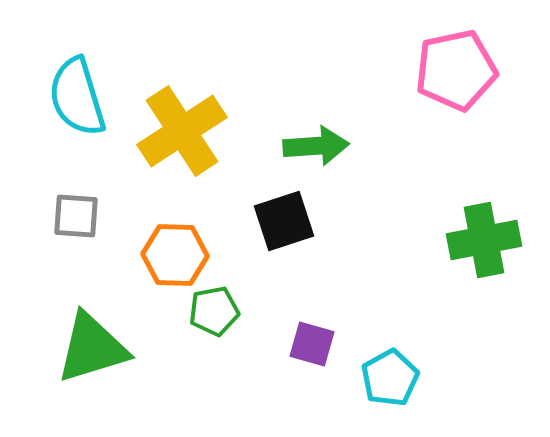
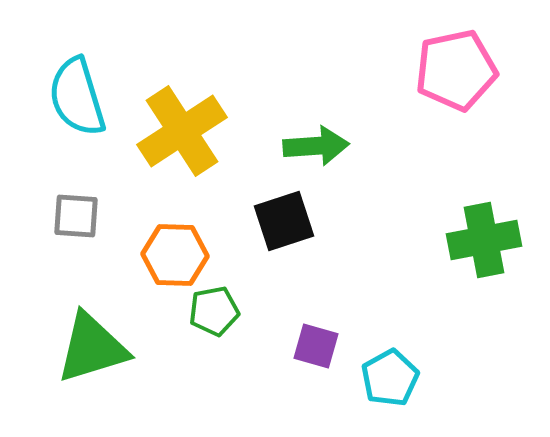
purple square: moved 4 px right, 2 px down
